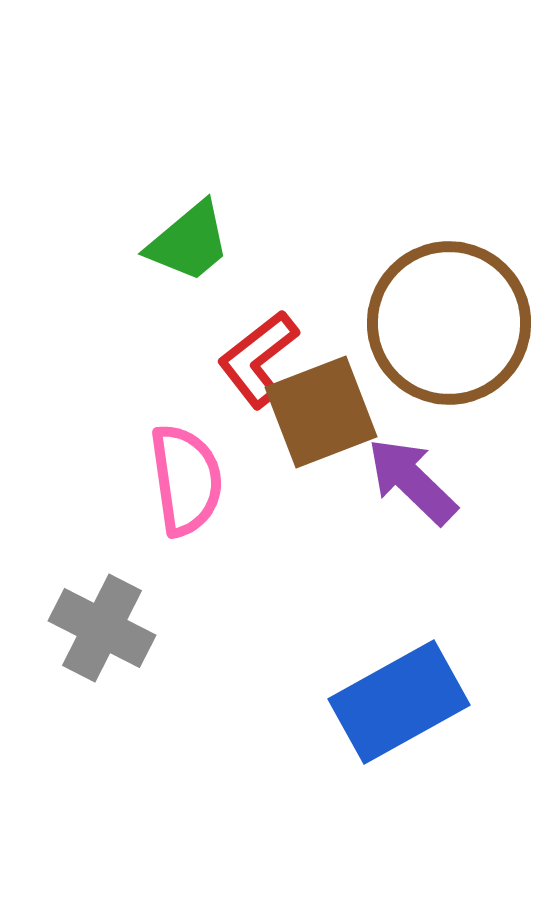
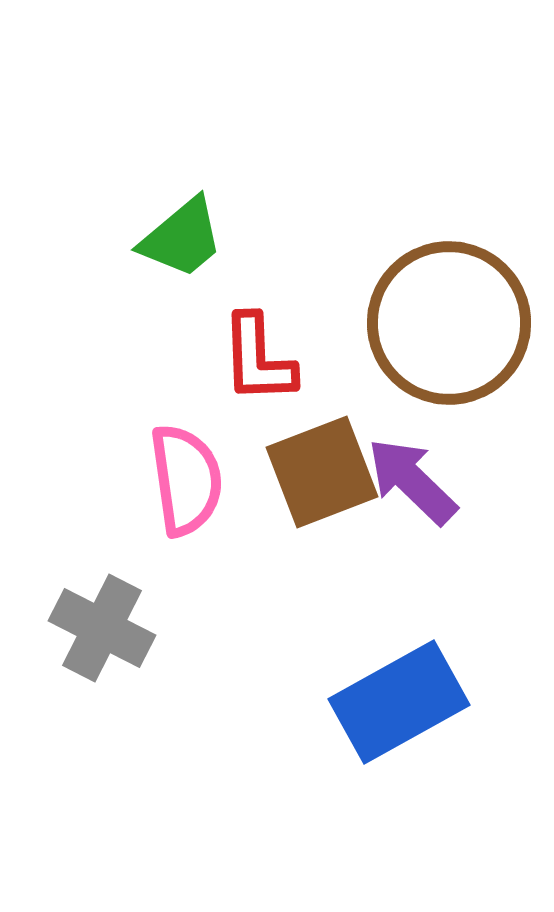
green trapezoid: moved 7 px left, 4 px up
red L-shape: rotated 54 degrees counterclockwise
brown square: moved 1 px right, 60 px down
